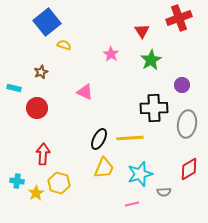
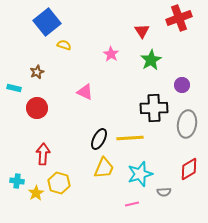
brown star: moved 4 px left
